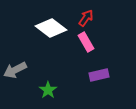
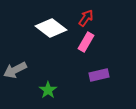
pink rectangle: rotated 60 degrees clockwise
